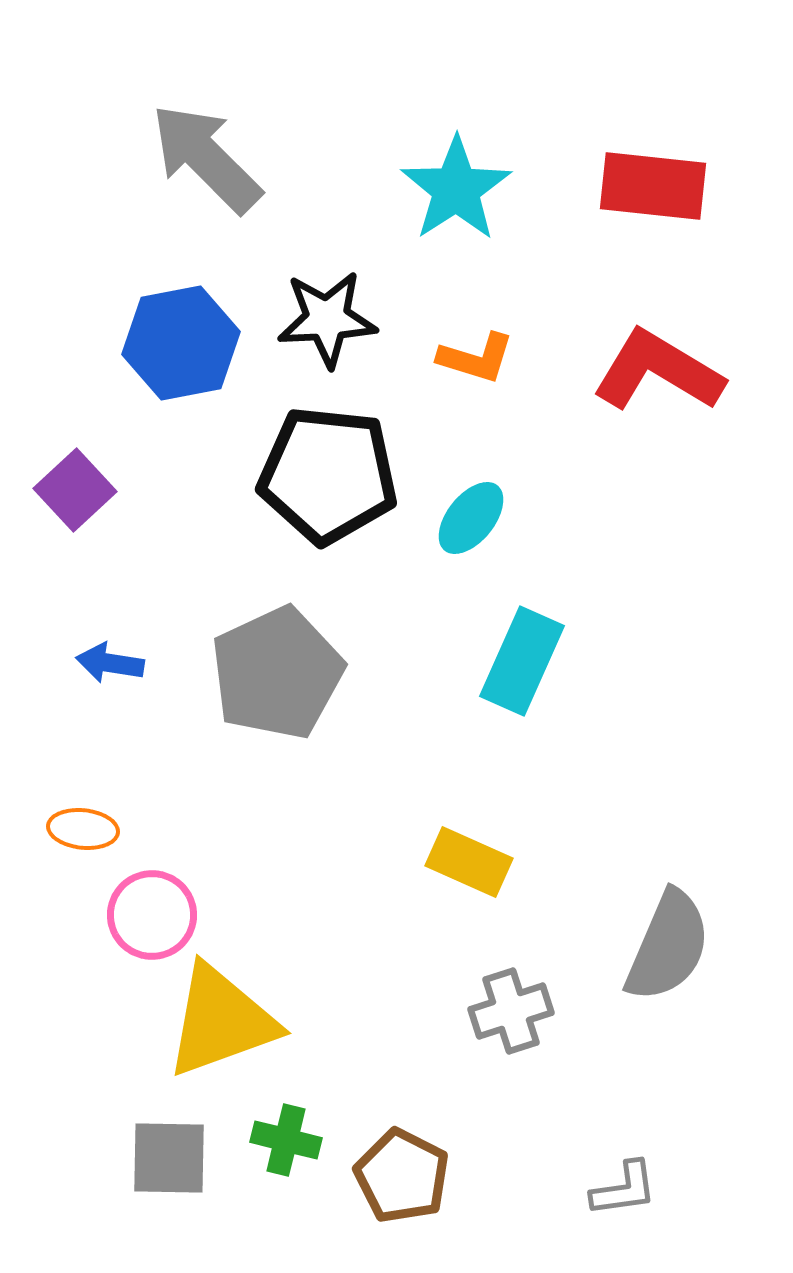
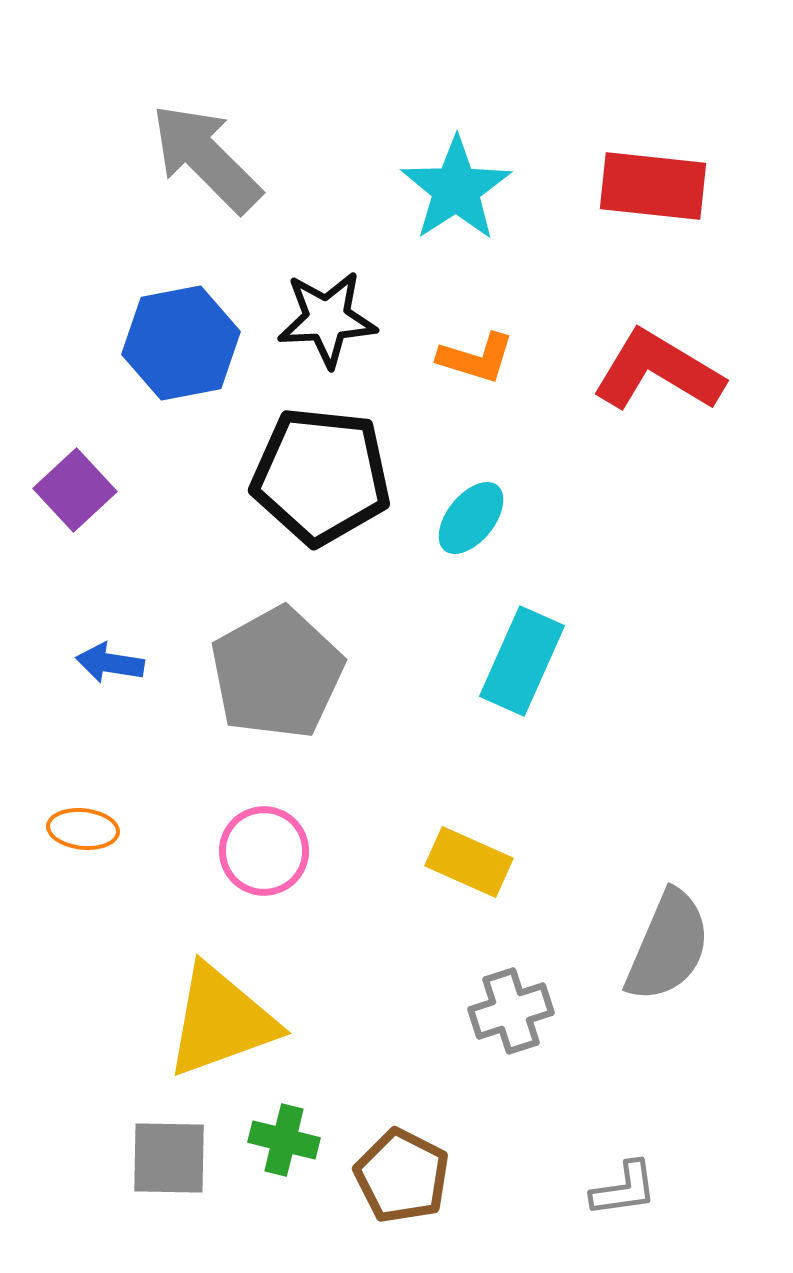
black pentagon: moved 7 px left, 1 px down
gray pentagon: rotated 4 degrees counterclockwise
pink circle: moved 112 px right, 64 px up
green cross: moved 2 px left
